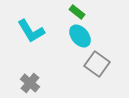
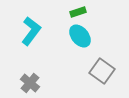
green rectangle: moved 1 px right; rotated 56 degrees counterclockwise
cyan L-shape: rotated 112 degrees counterclockwise
gray square: moved 5 px right, 7 px down
